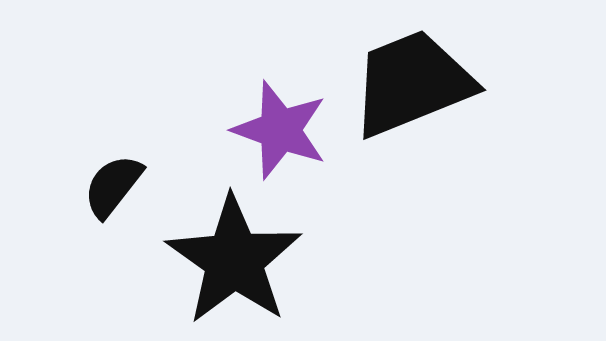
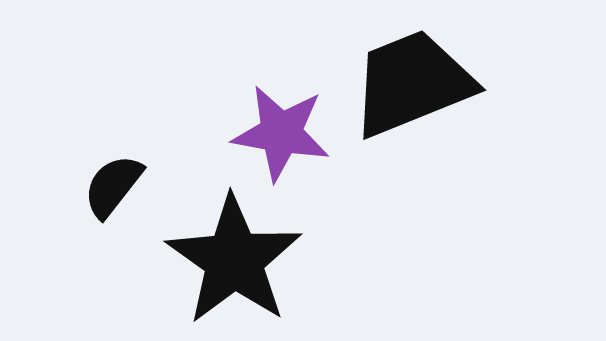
purple star: moved 1 px right, 3 px down; rotated 10 degrees counterclockwise
